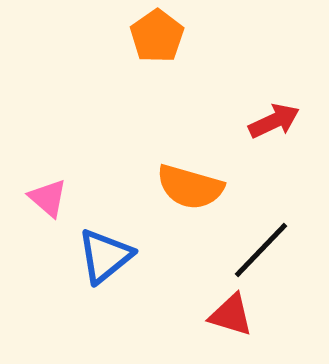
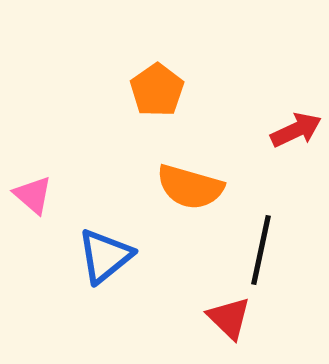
orange pentagon: moved 54 px down
red arrow: moved 22 px right, 9 px down
pink triangle: moved 15 px left, 3 px up
black line: rotated 32 degrees counterclockwise
red triangle: moved 2 px left, 3 px down; rotated 27 degrees clockwise
